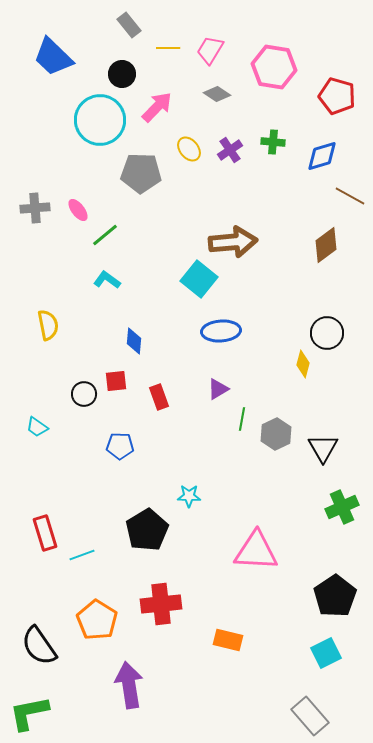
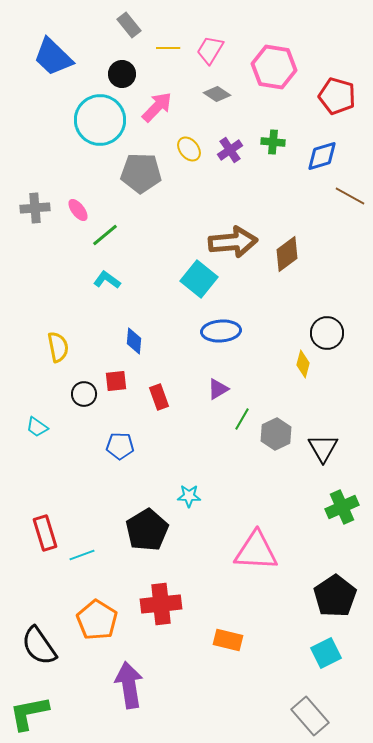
brown diamond at (326, 245): moved 39 px left, 9 px down
yellow semicircle at (48, 325): moved 10 px right, 22 px down
green line at (242, 419): rotated 20 degrees clockwise
